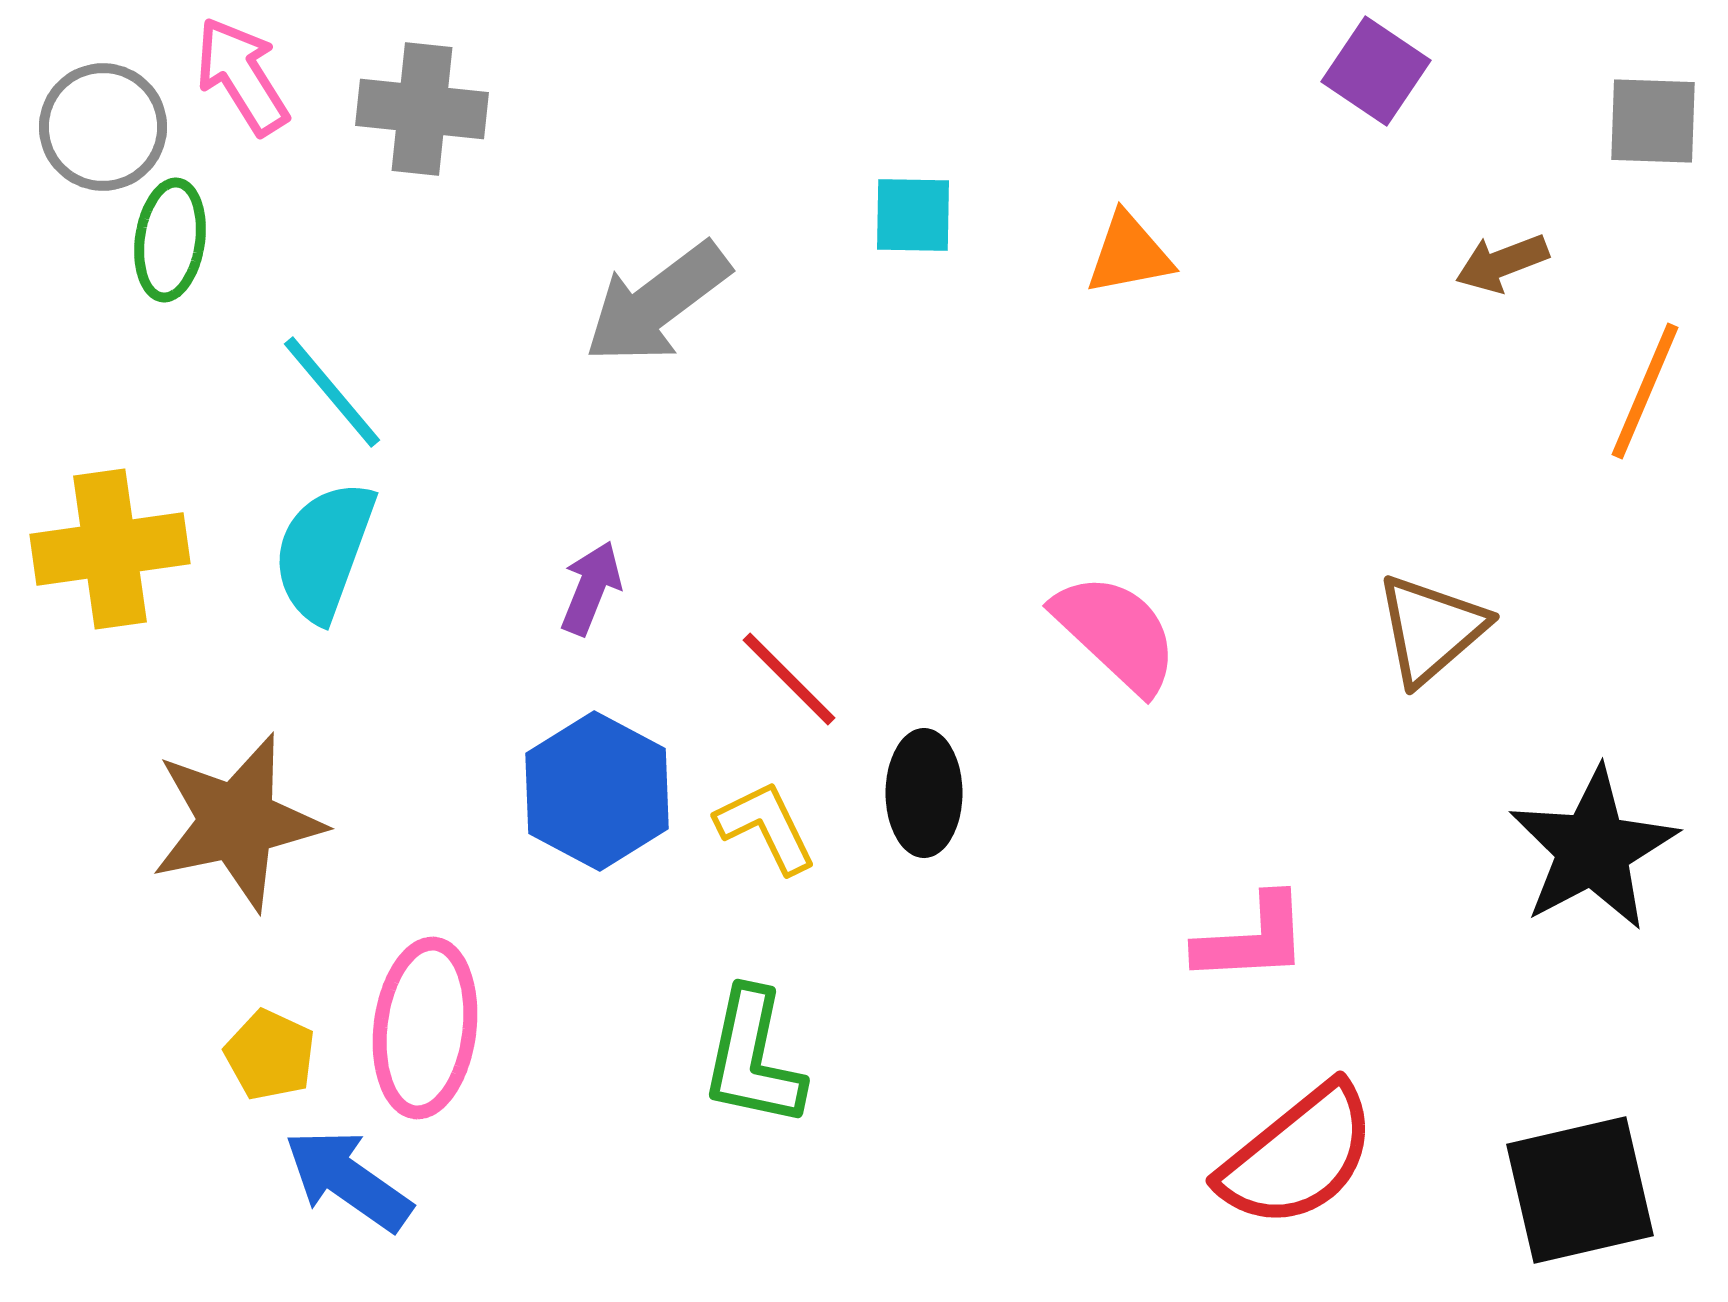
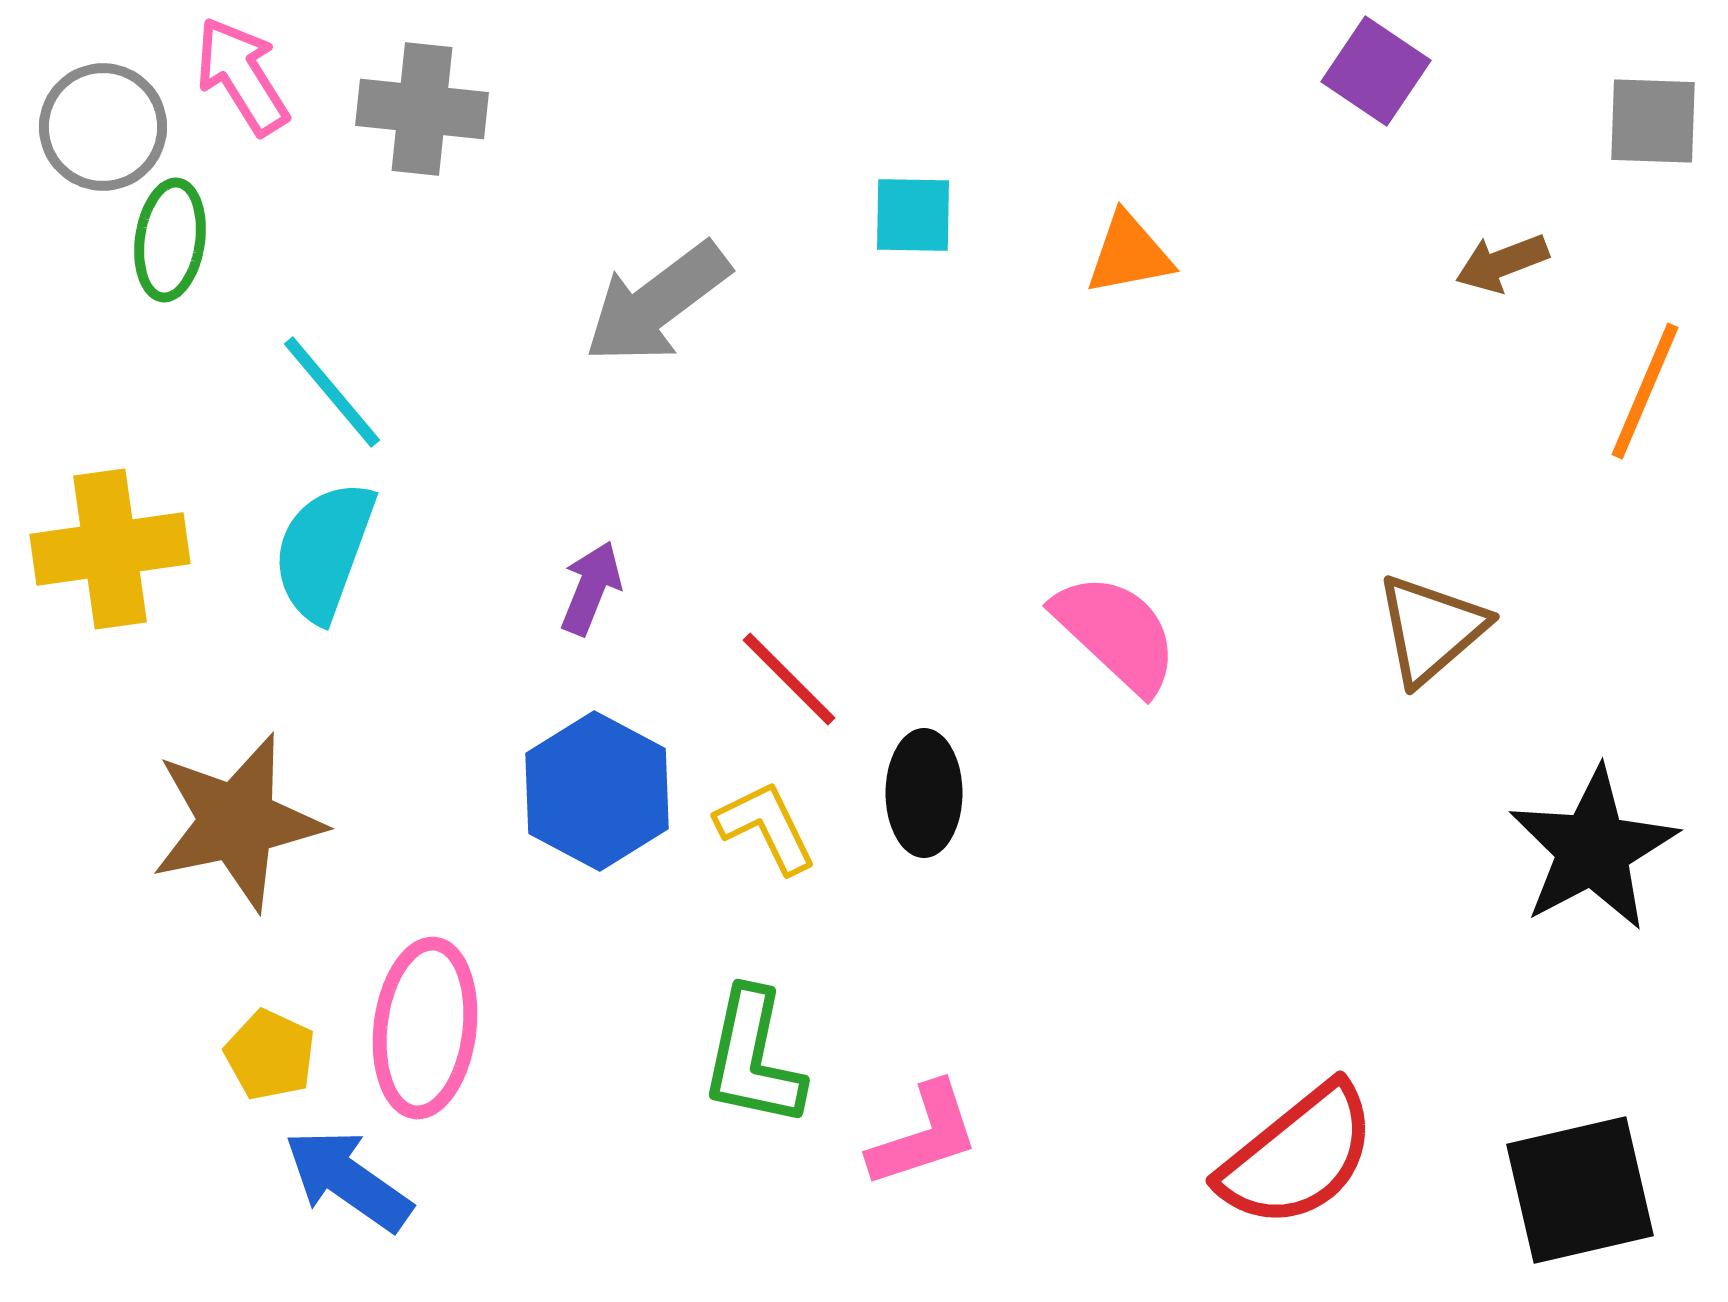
pink L-shape: moved 328 px left, 196 px down; rotated 15 degrees counterclockwise
